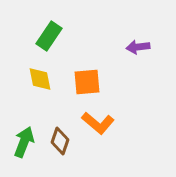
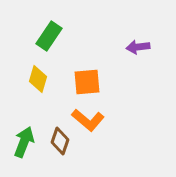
yellow diamond: moved 2 px left; rotated 28 degrees clockwise
orange L-shape: moved 10 px left, 3 px up
